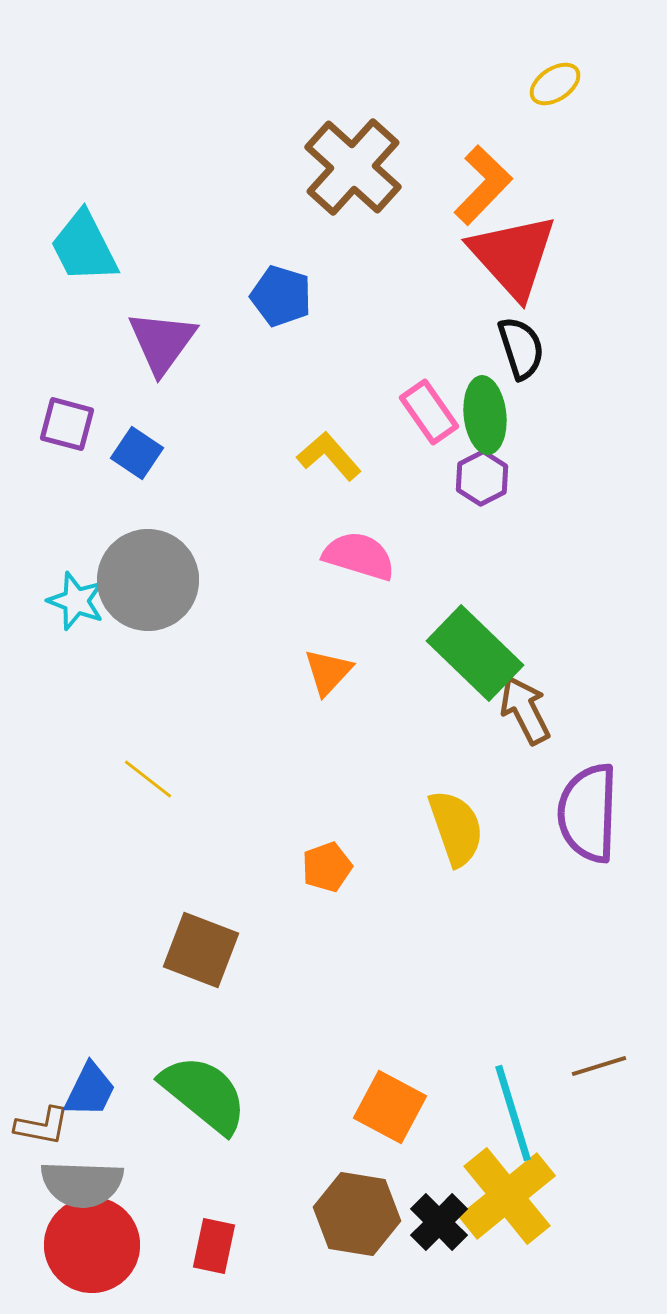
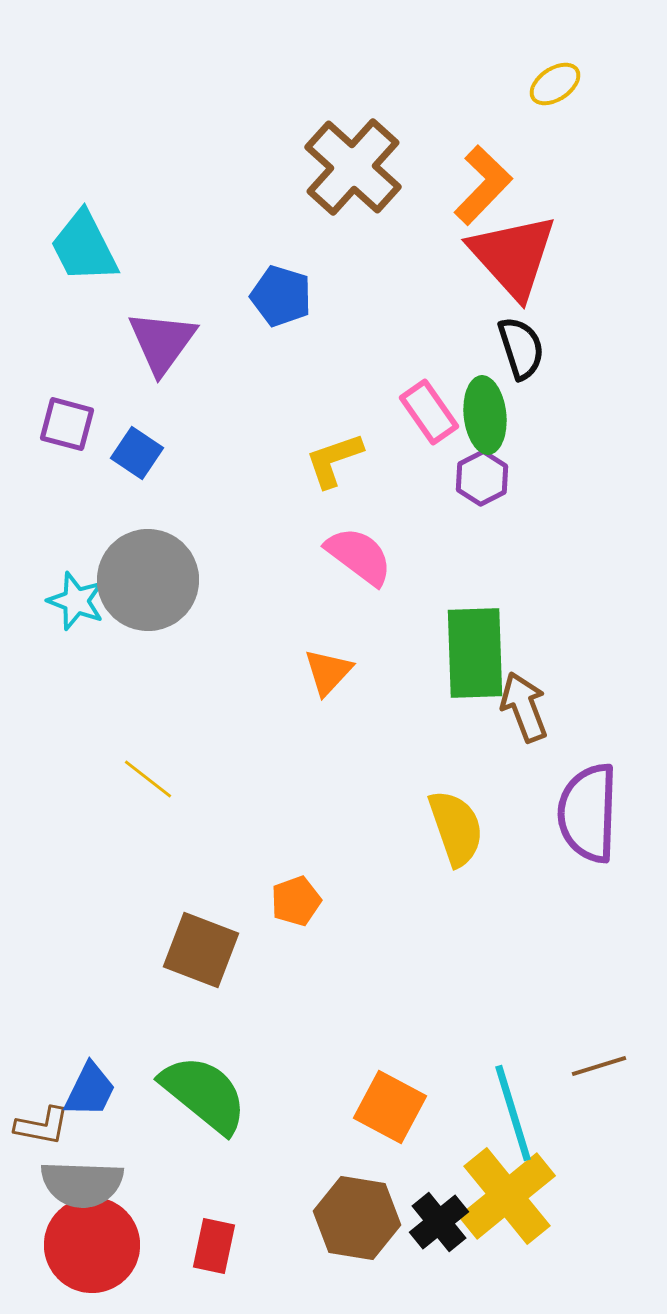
yellow L-shape: moved 5 px right, 4 px down; rotated 68 degrees counterclockwise
pink semicircle: rotated 20 degrees clockwise
green rectangle: rotated 44 degrees clockwise
brown arrow: moved 1 px left, 3 px up; rotated 6 degrees clockwise
orange pentagon: moved 31 px left, 34 px down
brown hexagon: moved 4 px down
black cross: rotated 6 degrees clockwise
